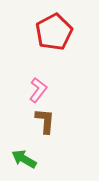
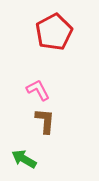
pink L-shape: rotated 65 degrees counterclockwise
